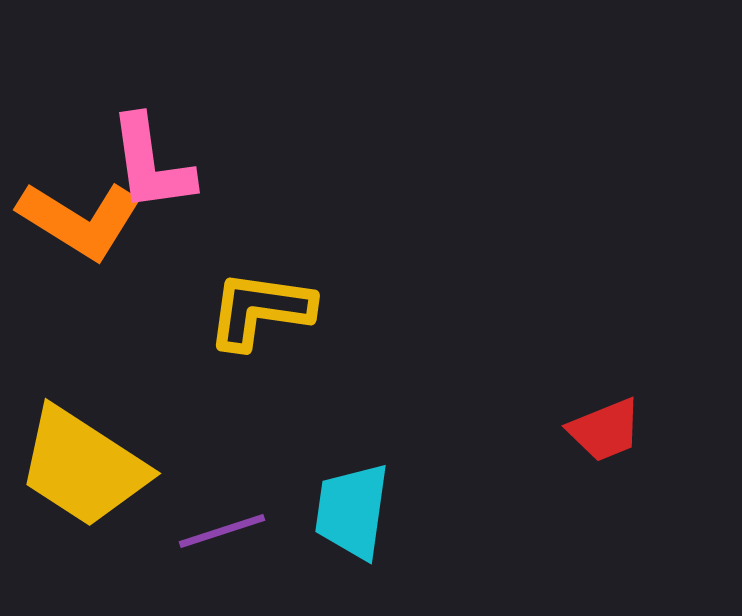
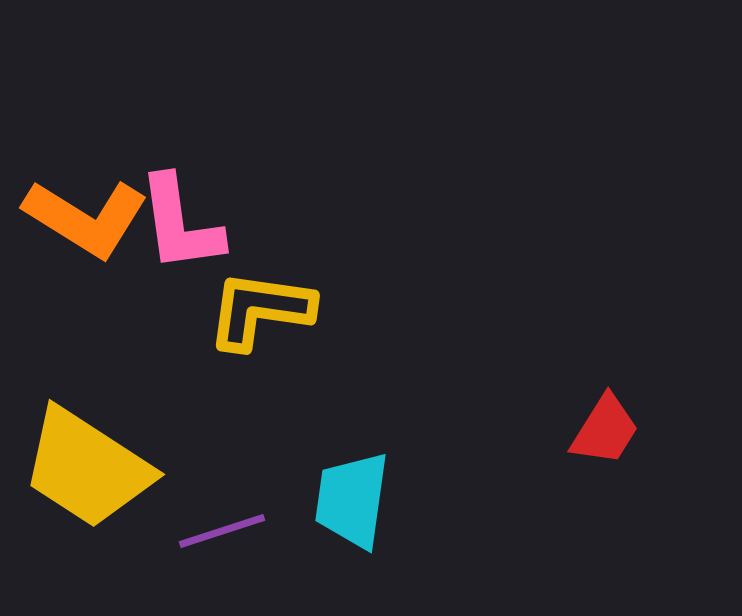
pink L-shape: moved 29 px right, 60 px down
orange L-shape: moved 6 px right, 2 px up
red trapezoid: rotated 36 degrees counterclockwise
yellow trapezoid: moved 4 px right, 1 px down
cyan trapezoid: moved 11 px up
